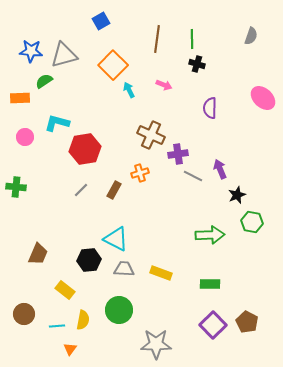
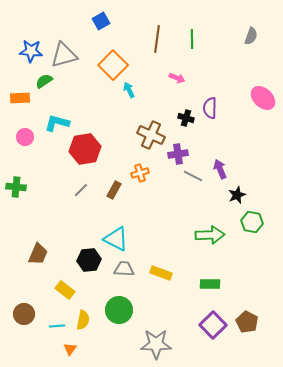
black cross at (197, 64): moved 11 px left, 54 px down
pink arrow at (164, 85): moved 13 px right, 7 px up
